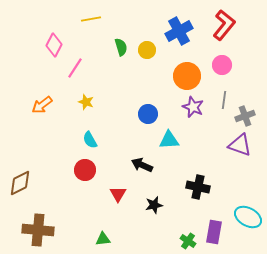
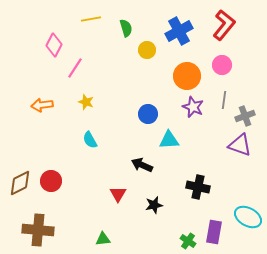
green semicircle: moved 5 px right, 19 px up
orange arrow: rotated 30 degrees clockwise
red circle: moved 34 px left, 11 px down
